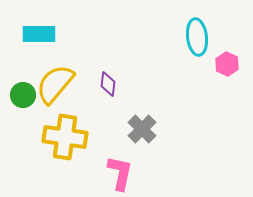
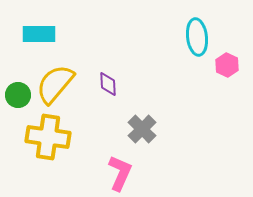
pink hexagon: moved 1 px down
purple diamond: rotated 10 degrees counterclockwise
green circle: moved 5 px left
yellow cross: moved 17 px left
pink L-shape: rotated 12 degrees clockwise
